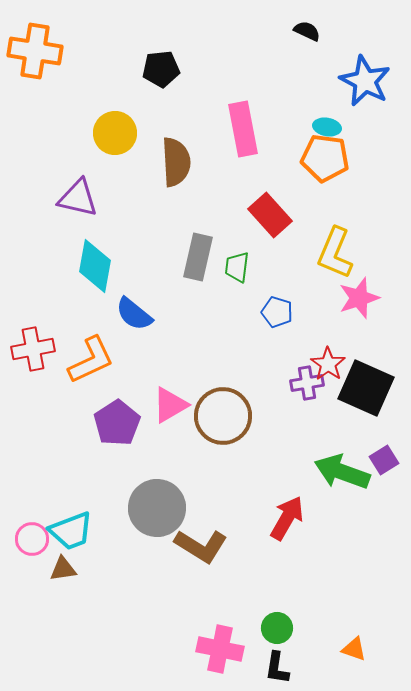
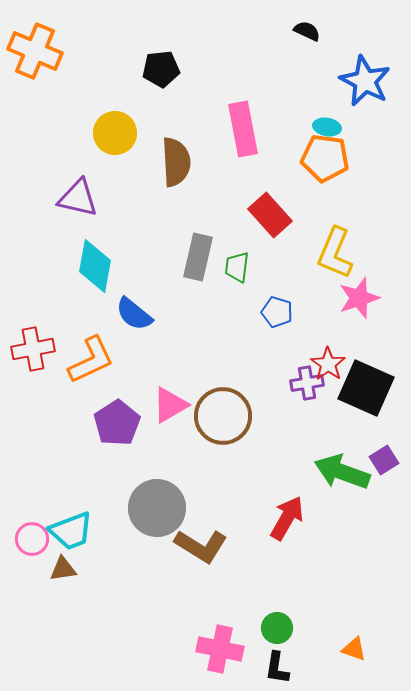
orange cross: rotated 14 degrees clockwise
